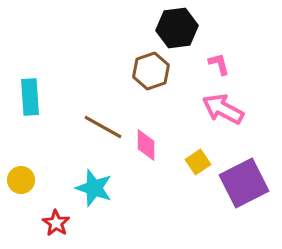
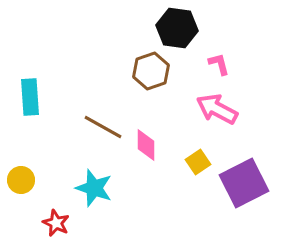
black hexagon: rotated 15 degrees clockwise
pink arrow: moved 6 px left
red star: rotated 8 degrees counterclockwise
